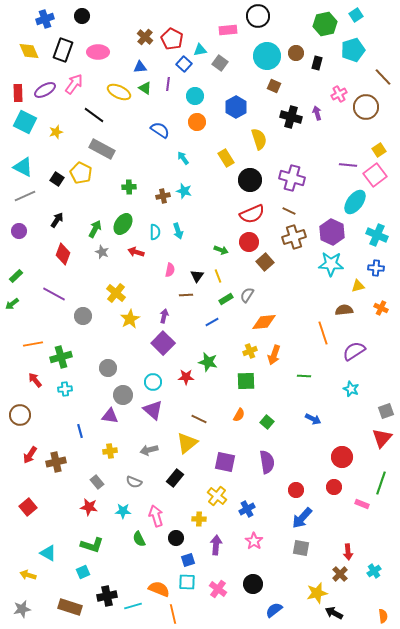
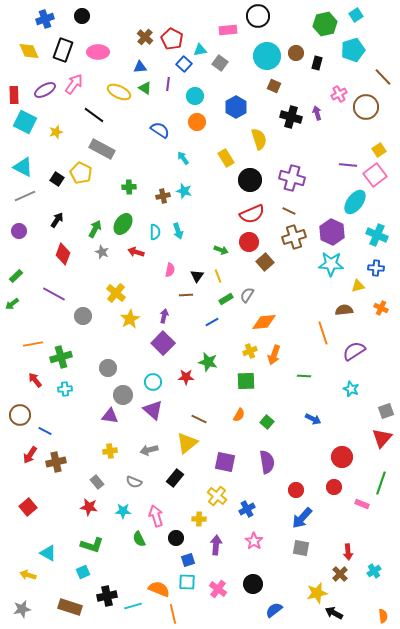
red rectangle at (18, 93): moved 4 px left, 2 px down
blue line at (80, 431): moved 35 px left; rotated 48 degrees counterclockwise
